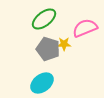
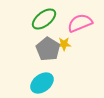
pink semicircle: moved 5 px left, 5 px up
gray pentagon: rotated 15 degrees clockwise
